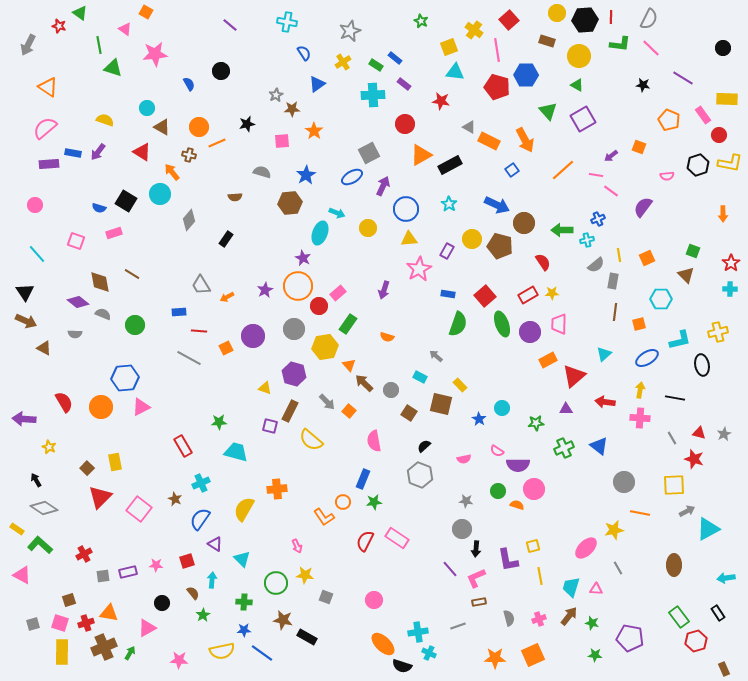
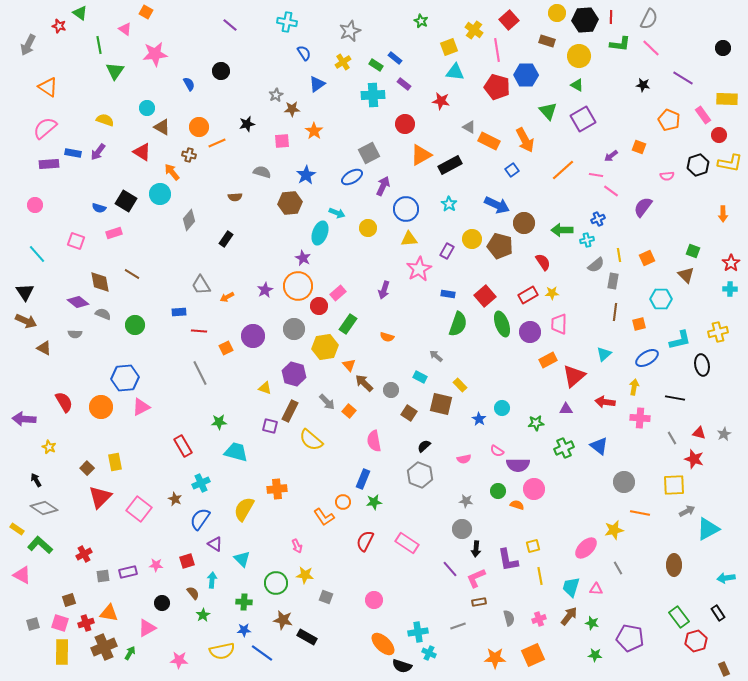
green triangle at (113, 68): moved 2 px right, 3 px down; rotated 48 degrees clockwise
gray line at (189, 358): moved 11 px right, 15 px down; rotated 35 degrees clockwise
yellow arrow at (640, 390): moved 6 px left, 3 px up
pink rectangle at (397, 538): moved 10 px right, 5 px down
